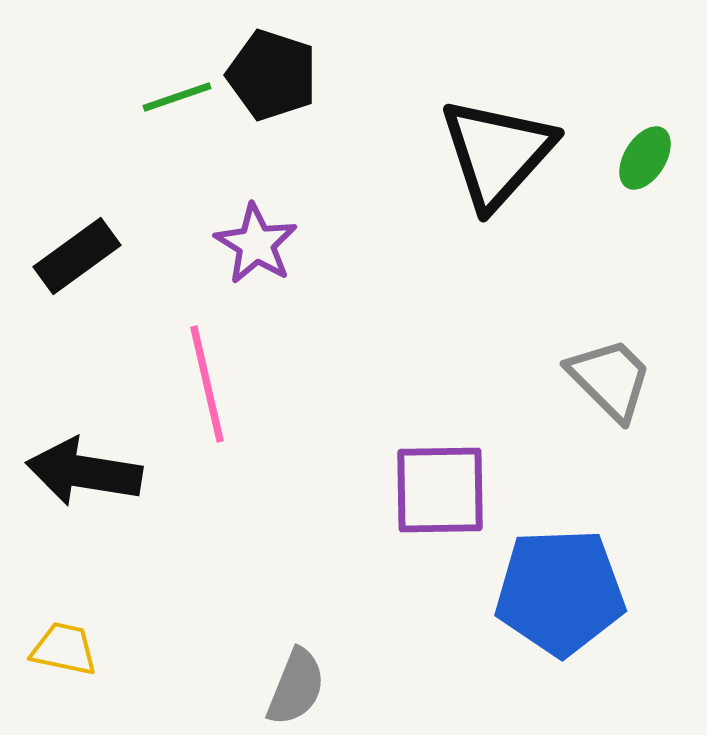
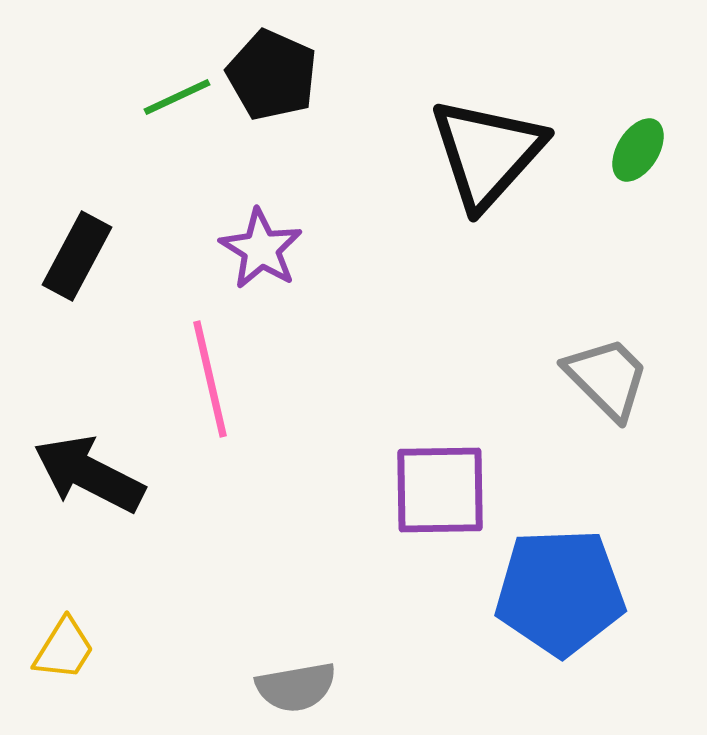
black pentagon: rotated 6 degrees clockwise
green line: rotated 6 degrees counterclockwise
black triangle: moved 10 px left
green ellipse: moved 7 px left, 8 px up
purple star: moved 5 px right, 5 px down
black rectangle: rotated 26 degrees counterclockwise
gray trapezoid: moved 3 px left, 1 px up
pink line: moved 3 px right, 5 px up
black arrow: moved 5 px right, 2 px down; rotated 18 degrees clockwise
yellow trapezoid: rotated 110 degrees clockwise
gray semicircle: rotated 58 degrees clockwise
